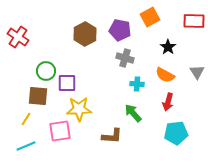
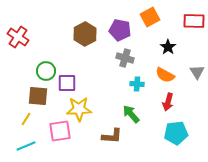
green arrow: moved 2 px left, 1 px down
